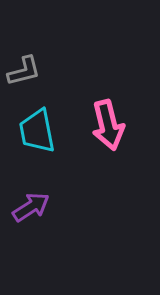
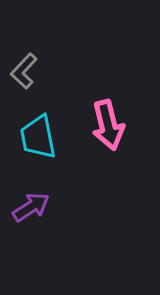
gray L-shape: rotated 147 degrees clockwise
cyan trapezoid: moved 1 px right, 6 px down
